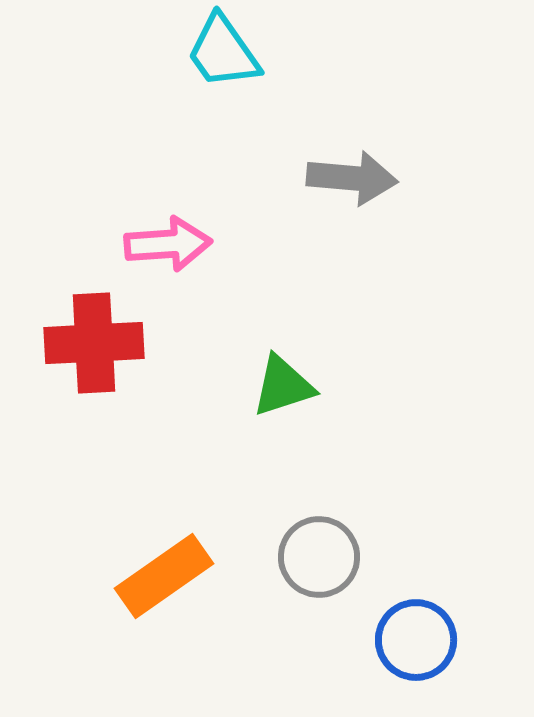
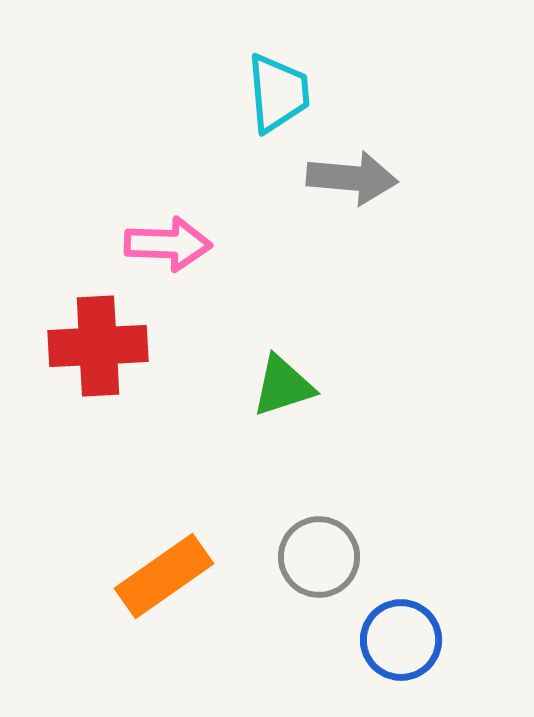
cyan trapezoid: moved 55 px right, 41 px down; rotated 150 degrees counterclockwise
pink arrow: rotated 6 degrees clockwise
red cross: moved 4 px right, 3 px down
blue circle: moved 15 px left
